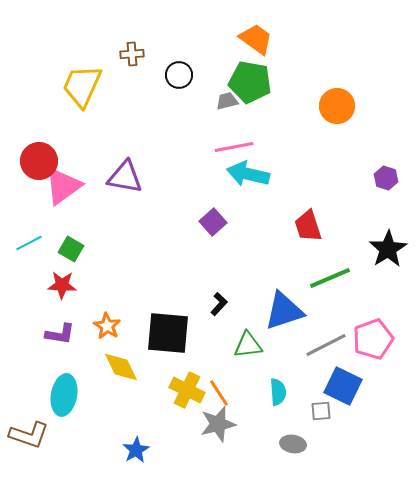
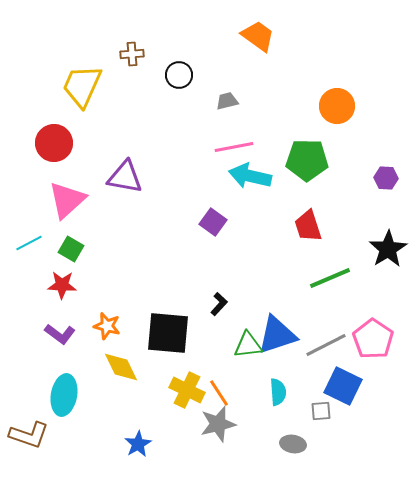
orange trapezoid: moved 2 px right, 3 px up
green pentagon: moved 57 px right, 78 px down; rotated 9 degrees counterclockwise
red circle: moved 15 px right, 18 px up
cyan arrow: moved 2 px right, 2 px down
purple hexagon: rotated 15 degrees counterclockwise
pink triangle: moved 4 px right, 14 px down; rotated 6 degrees counterclockwise
purple square: rotated 12 degrees counterclockwise
blue triangle: moved 7 px left, 24 px down
orange star: rotated 16 degrees counterclockwise
purple L-shape: rotated 28 degrees clockwise
pink pentagon: rotated 18 degrees counterclockwise
blue star: moved 2 px right, 6 px up
